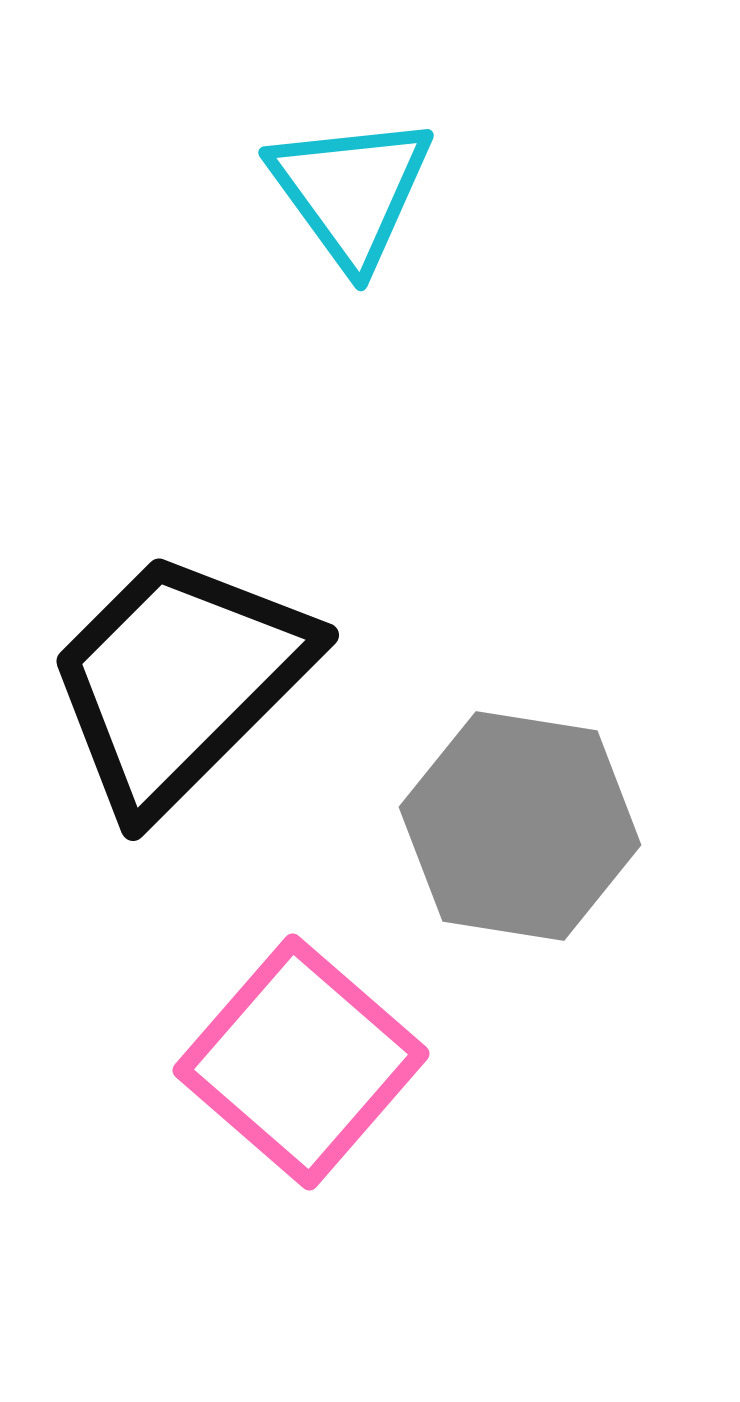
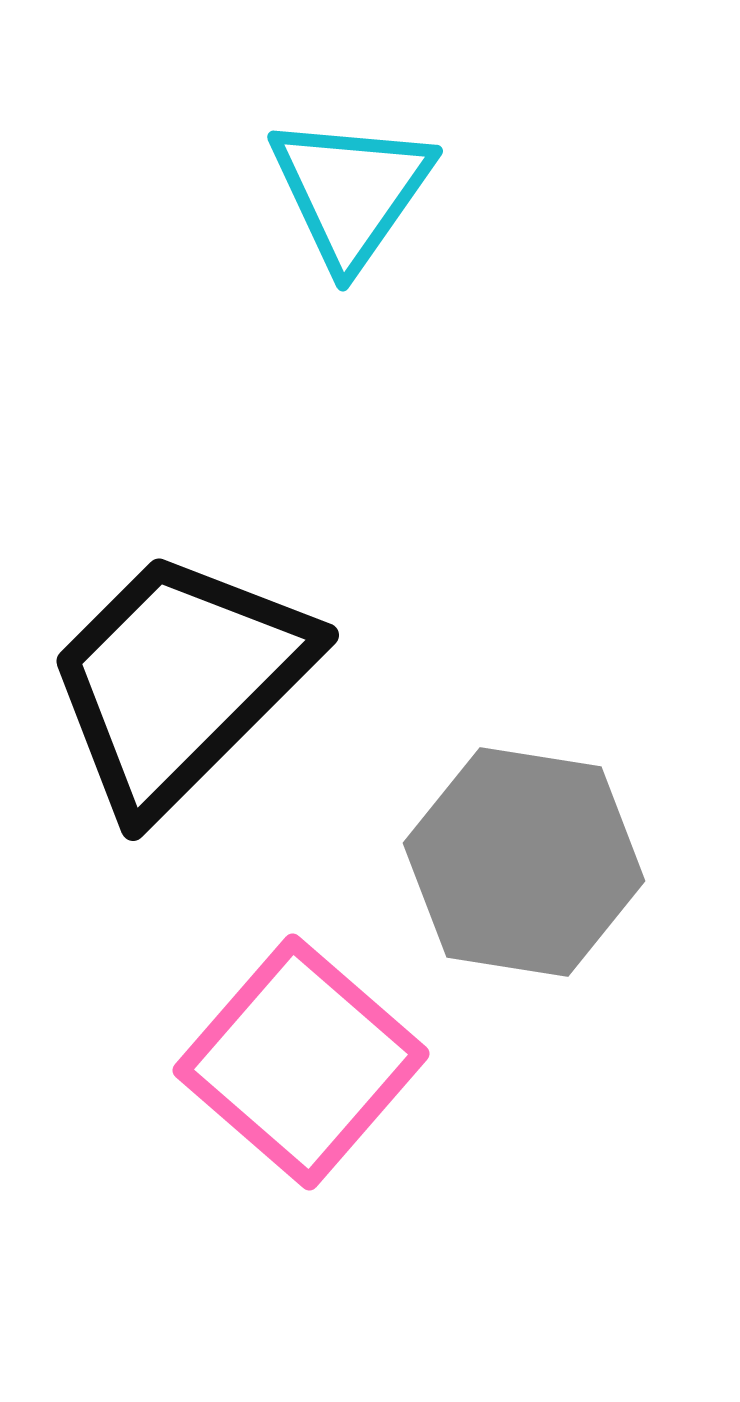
cyan triangle: rotated 11 degrees clockwise
gray hexagon: moved 4 px right, 36 px down
